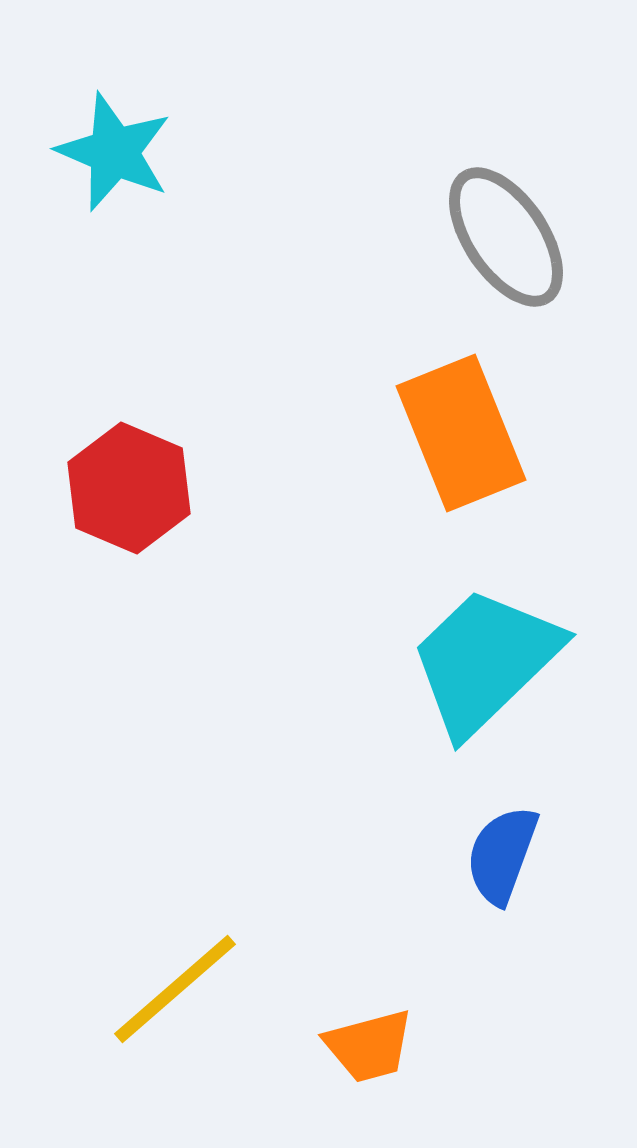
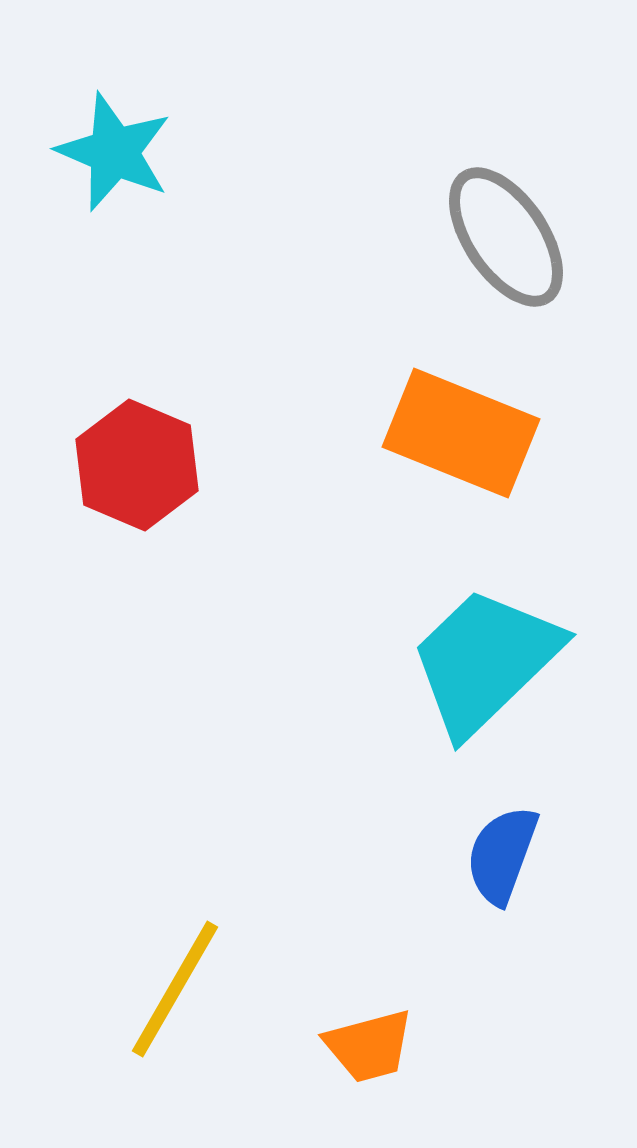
orange rectangle: rotated 46 degrees counterclockwise
red hexagon: moved 8 px right, 23 px up
yellow line: rotated 19 degrees counterclockwise
